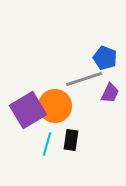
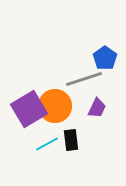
blue pentagon: rotated 15 degrees clockwise
purple trapezoid: moved 13 px left, 15 px down
purple square: moved 1 px right, 1 px up
black rectangle: rotated 15 degrees counterclockwise
cyan line: rotated 45 degrees clockwise
